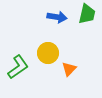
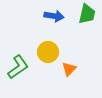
blue arrow: moved 3 px left, 1 px up
yellow circle: moved 1 px up
